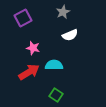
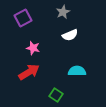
cyan semicircle: moved 23 px right, 6 px down
